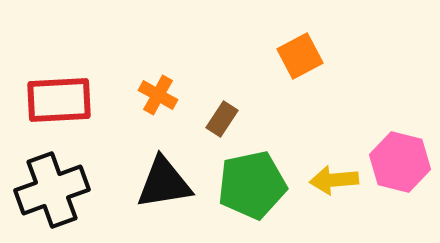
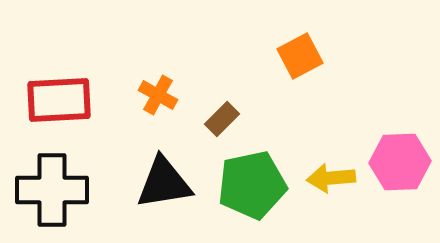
brown rectangle: rotated 12 degrees clockwise
pink hexagon: rotated 16 degrees counterclockwise
yellow arrow: moved 3 px left, 2 px up
black cross: rotated 20 degrees clockwise
